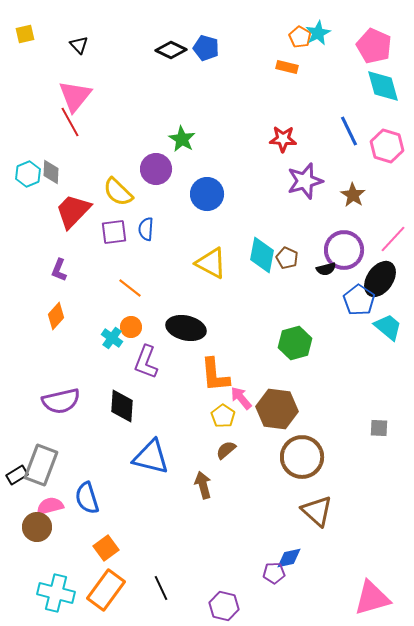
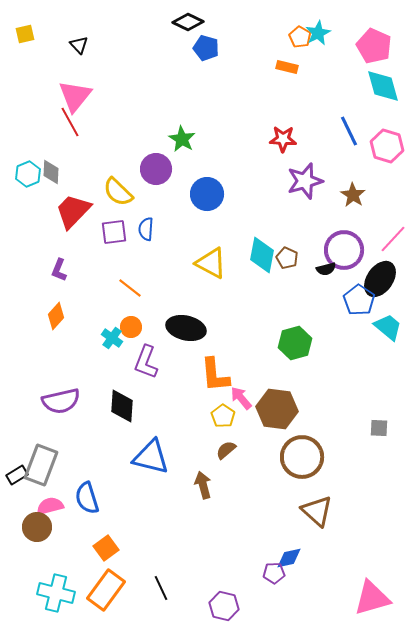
black diamond at (171, 50): moved 17 px right, 28 px up
